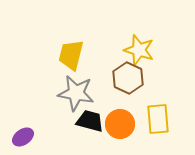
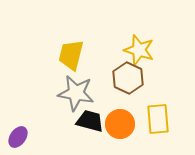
purple ellipse: moved 5 px left; rotated 20 degrees counterclockwise
